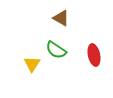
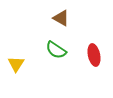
yellow triangle: moved 16 px left
